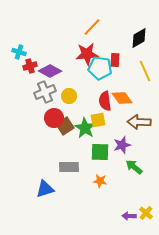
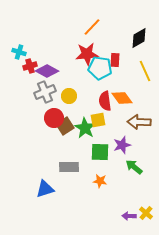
purple diamond: moved 3 px left
